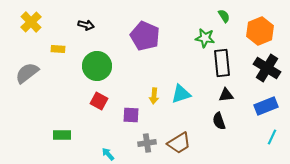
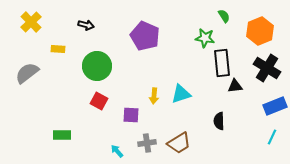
black triangle: moved 9 px right, 9 px up
blue rectangle: moved 9 px right
black semicircle: rotated 18 degrees clockwise
cyan arrow: moved 9 px right, 3 px up
